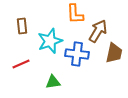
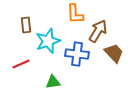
brown rectangle: moved 4 px right, 1 px up
cyan star: moved 2 px left
brown trapezoid: rotated 55 degrees counterclockwise
